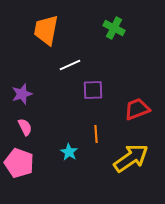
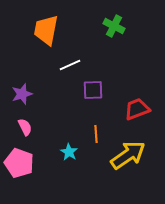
green cross: moved 2 px up
yellow arrow: moved 3 px left, 3 px up
